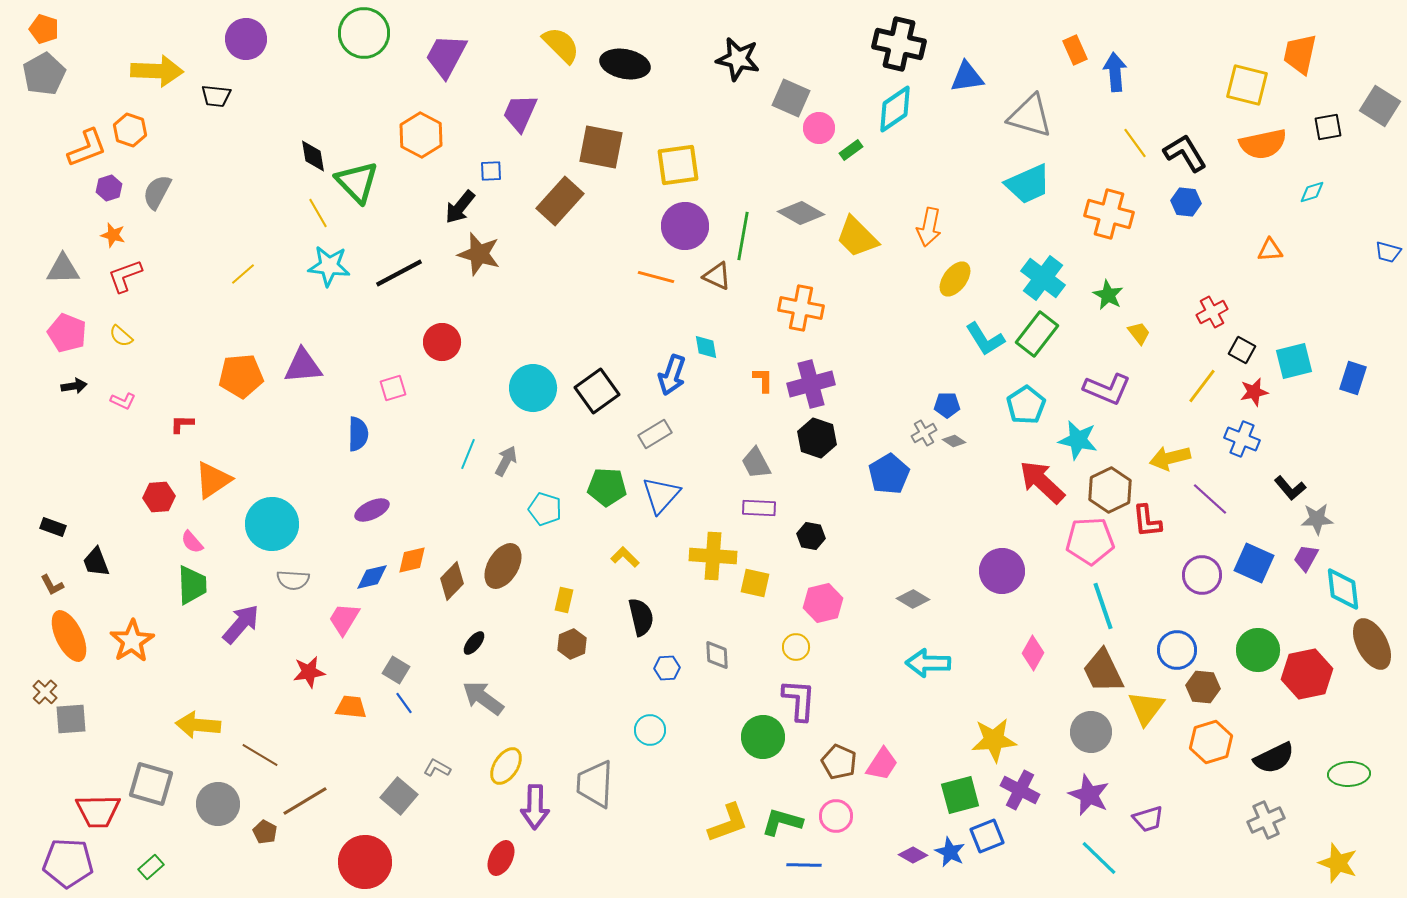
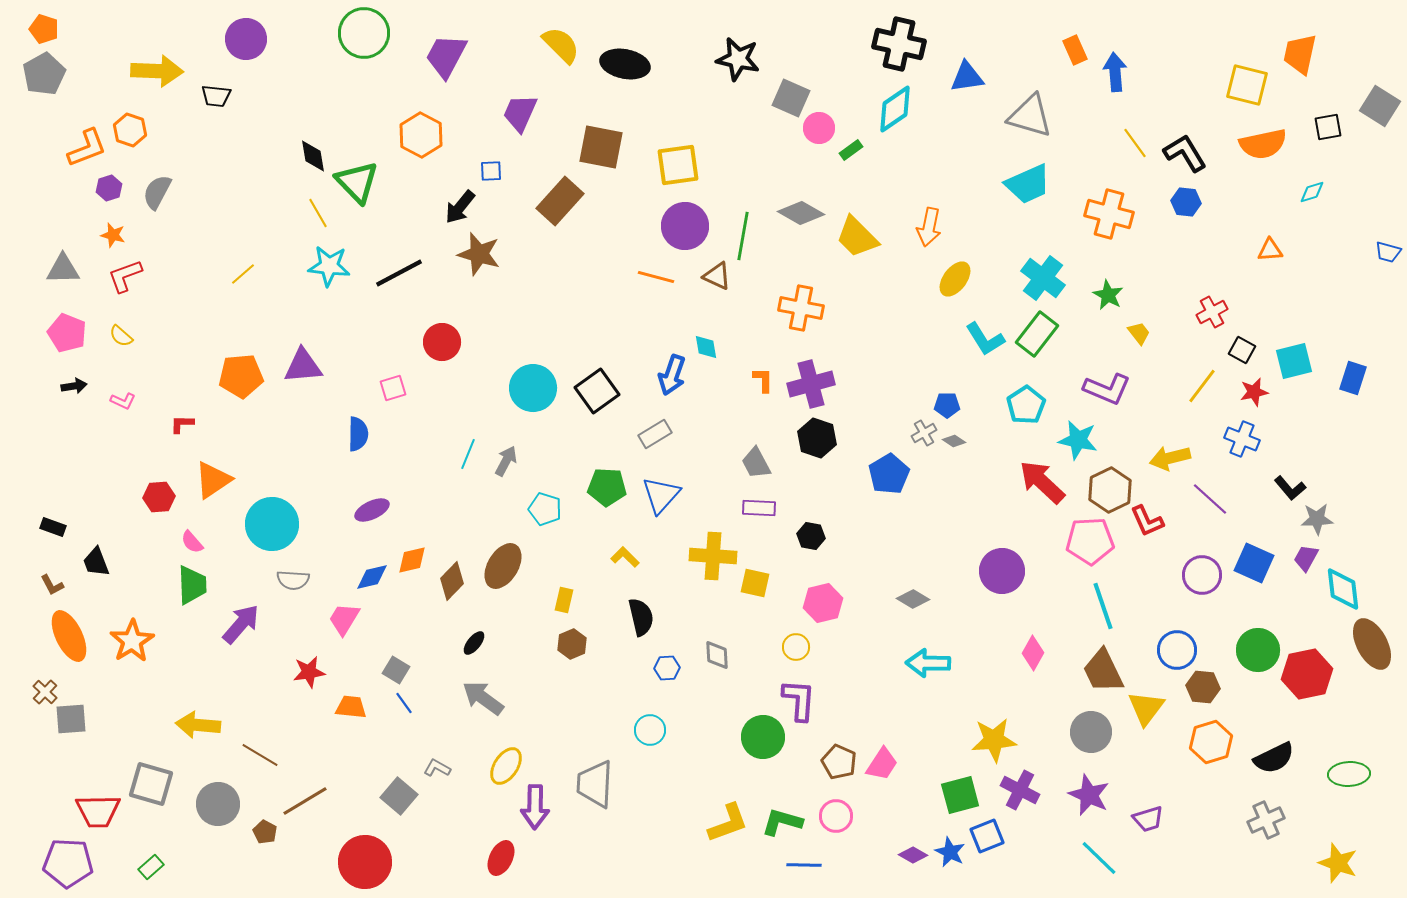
red L-shape at (1147, 521): rotated 18 degrees counterclockwise
